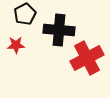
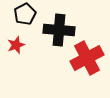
red star: rotated 18 degrees counterclockwise
